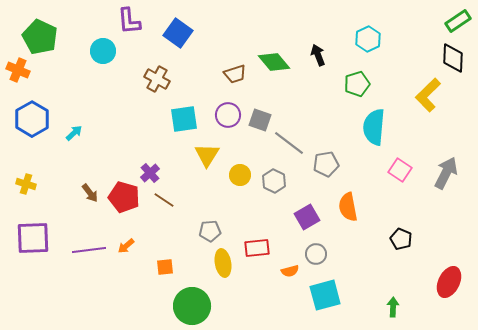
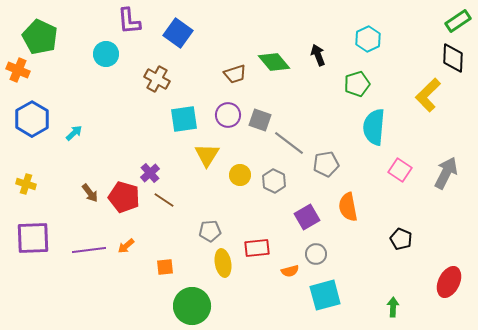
cyan circle at (103, 51): moved 3 px right, 3 px down
